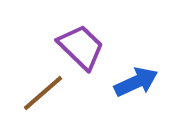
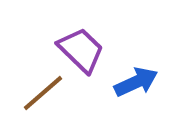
purple trapezoid: moved 3 px down
